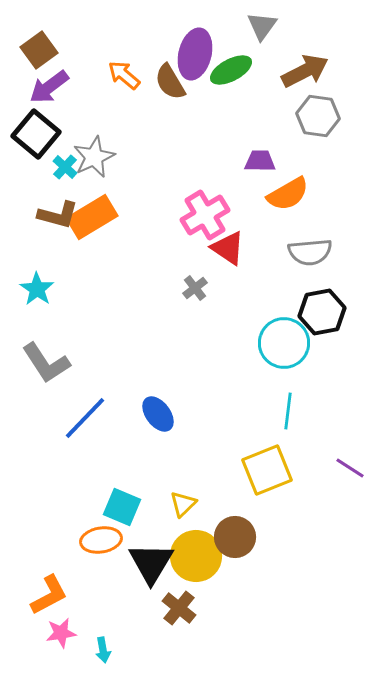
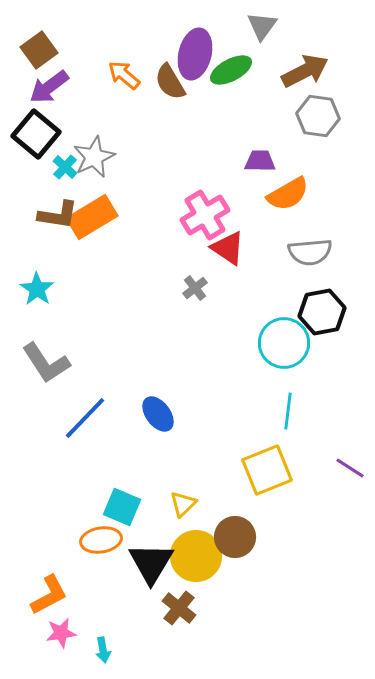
brown L-shape: rotated 6 degrees counterclockwise
